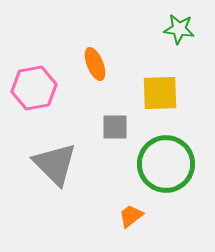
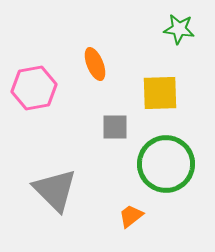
gray triangle: moved 26 px down
